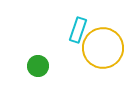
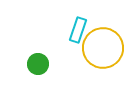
green circle: moved 2 px up
